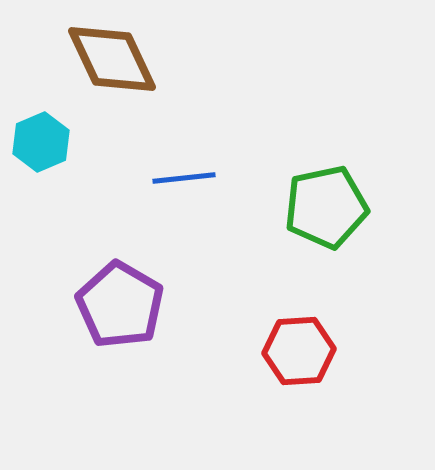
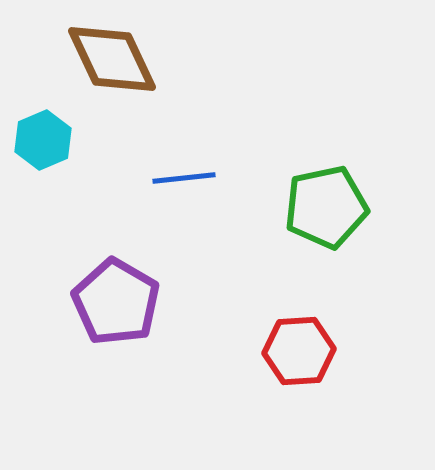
cyan hexagon: moved 2 px right, 2 px up
purple pentagon: moved 4 px left, 3 px up
